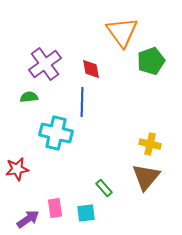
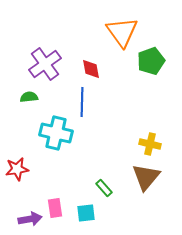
purple arrow: moved 2 px right; rotated 25 degrees clockwise
